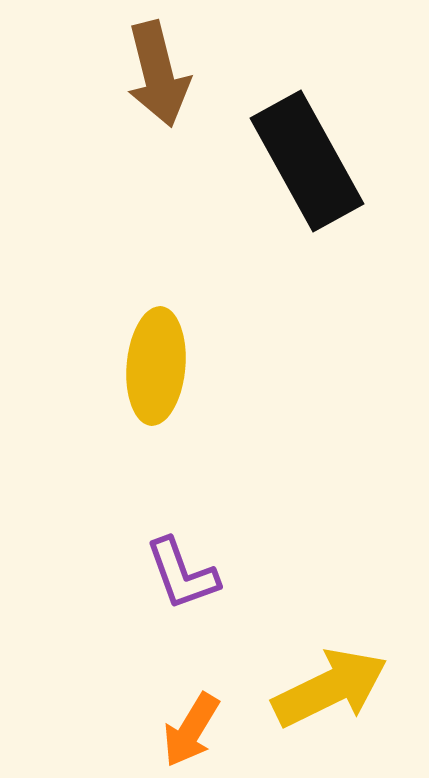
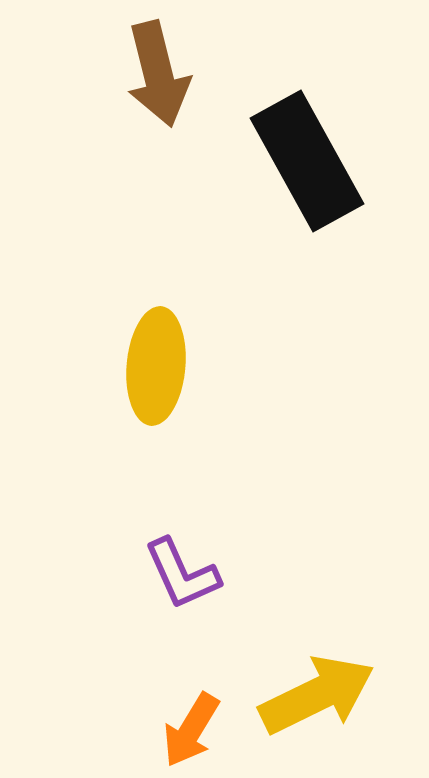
purple L-shape: rotated 4 degrees counterclockwise
yellow arrow: moved 13 px left, 7 px down
